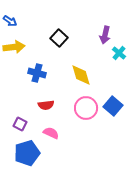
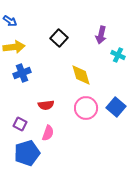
purple arrow: moved 4 px left
cyan cross: moved 1 px left, 2 px down; rotated 16 degrees counterclockwise
blue cross: moved 15 px left; rotated 36 degrees counterclockwise
blue square: moved 3 px right, 1 px down
pink semicircle: moved 3 px left; rotated 84 degrees clockwise
